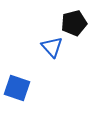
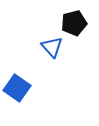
blue square: rotated 16 degrees clockwise
